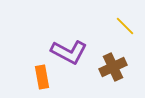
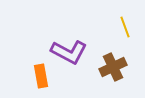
yellow line: moved 1 px down; rotated 25 degrees clockwise
orange rectangle: moved 1 px left, 1 px up
